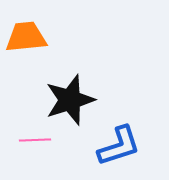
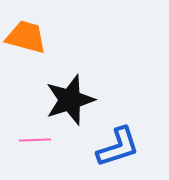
orange trapezoid: rotated 21 degrees clockwise
blue L-shape: moved 1 px left, 1 px down
